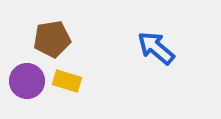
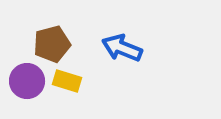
brown pentagon: moved 5 px down; rotated 6 degrees counterclockwise
blue arrow: moved 34 px left; rotated 18 degrees counterclockwise
